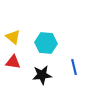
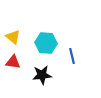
blue line: moved 2 px left, 11 px up
